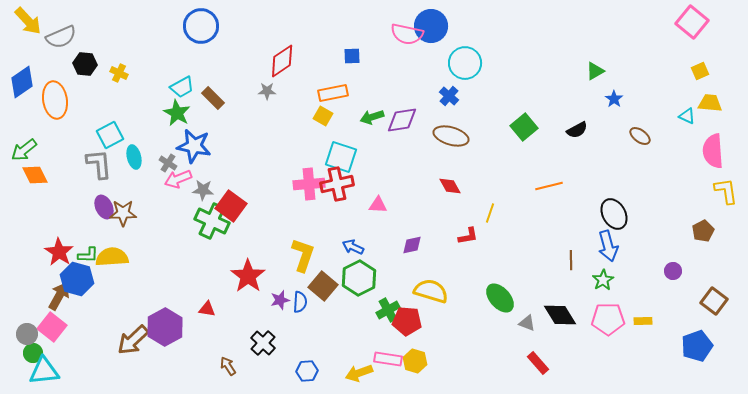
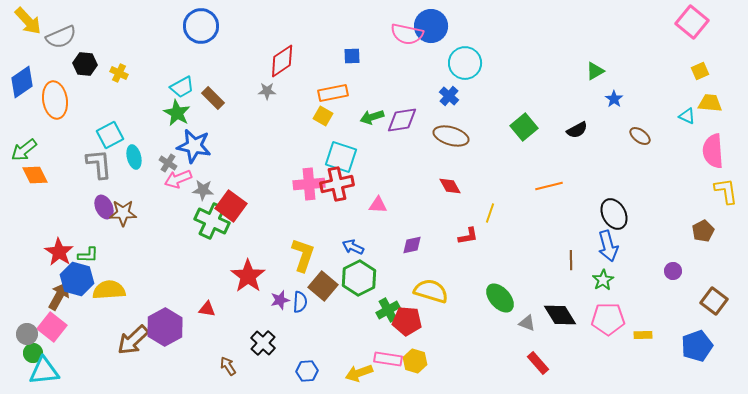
yellow semicircle at (112, 257): moved 3 px left, 33 px down
yellow rectangle at (643, 321): moved 14 px down
